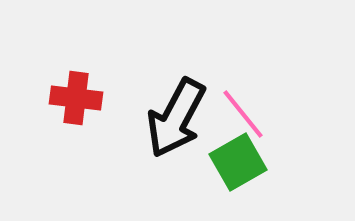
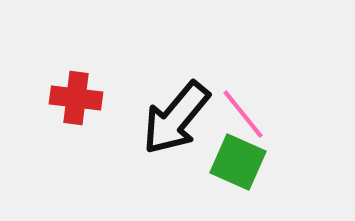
black arrow: rotated 12 degrees clockwise
green square: rotated 36 degrees counterclockwise
